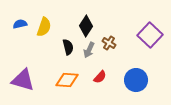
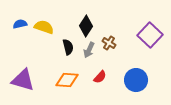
yellow semicircle: rotated 90 degrees counterclockwise
